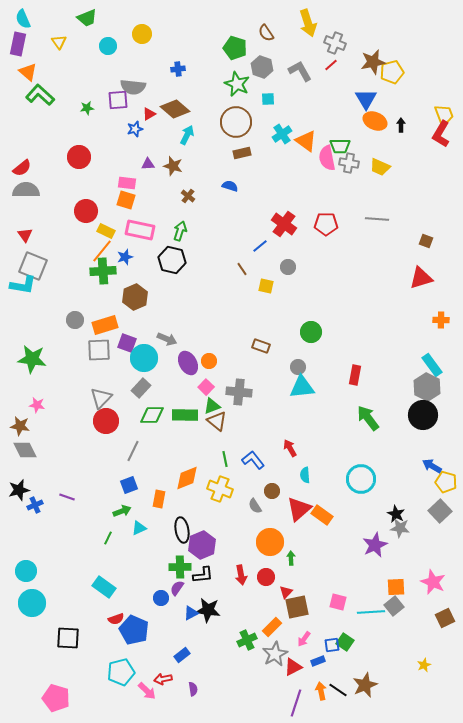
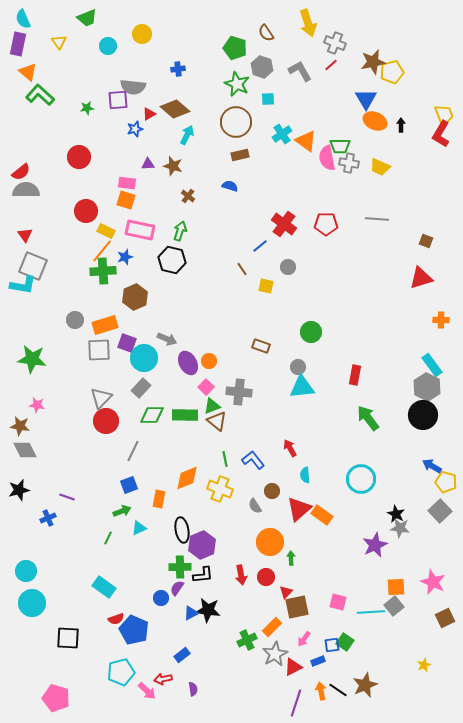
brown rectangle at (242, 153): moved 2 px left, 2 px down
red semicircle at (22, 168): moved 1 px left, 4 px down
blue cross at (35, 505): moved 13 px right, 13 px down
